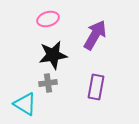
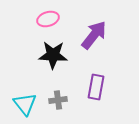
purple arrow: moved 1 px left; rotated 8 degrees clockwise
black star: rotated 12 degrees clockwise
gray cross: moved 10 px right, 17 px down
cyan triangle: rotated 20 degrees clockwise
